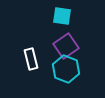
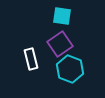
purple square: moved 6 px left, 2 px up
cyan hexagon: moved 4 px right
